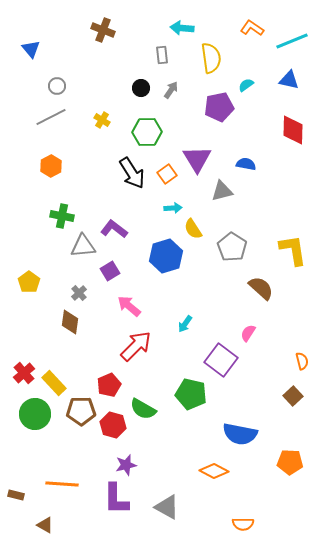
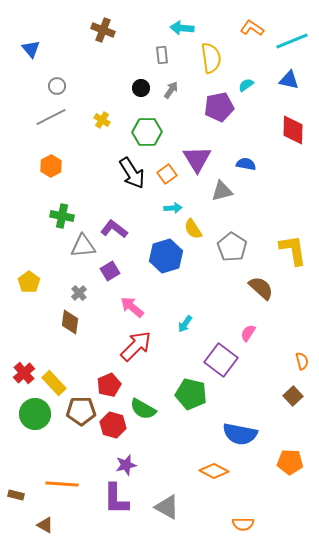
pink arrow at (129, 306): moved 3 px right, 1 px down
